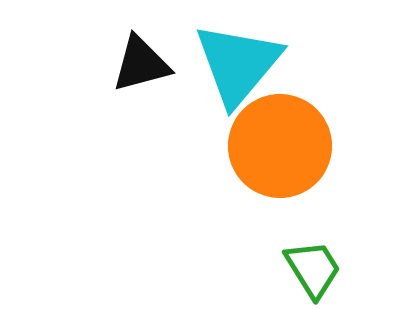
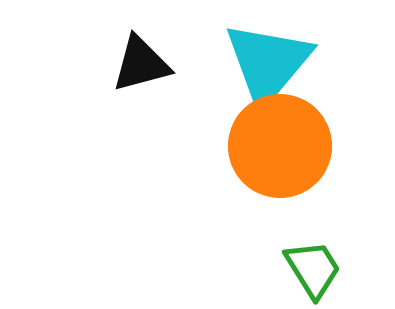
cyan triangle: moved 30 px right, 1 px up
